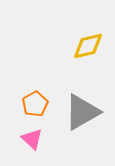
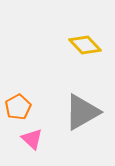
yellow diamond: moved 3 px left, 1 px up; rotated 60 degrees clockwise
orange pentagon: moved 17 px left, 3 px down
